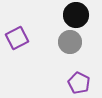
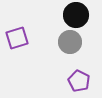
purple square: rotated 10 degrees clockwise
purple pentagon: moved 2 px up
